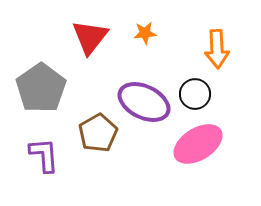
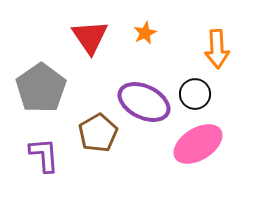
orange star: rotated 20 degrees counterclockwise
red triangle: rotated 12 degrees counterclockwise
